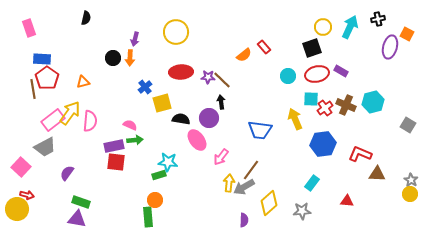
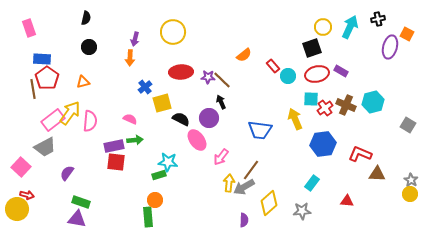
yellow circle at (176, 32): moved 3 px left
red rectangle at (264, 47): moved 9 px right, 19 px down
black circle at (113, 58): moved 24 px left, 11 px up
black arrow at (221, 102): rotated 16 degrees counterclockwise
black semicircle at (181, 119): rotated 18 degrees clockwise
pink semicircle at (130, 125): moved 6 px up
